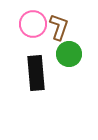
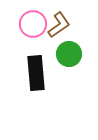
brown L-shape: moved 2 px up; rotated 36 degrees clockwise
